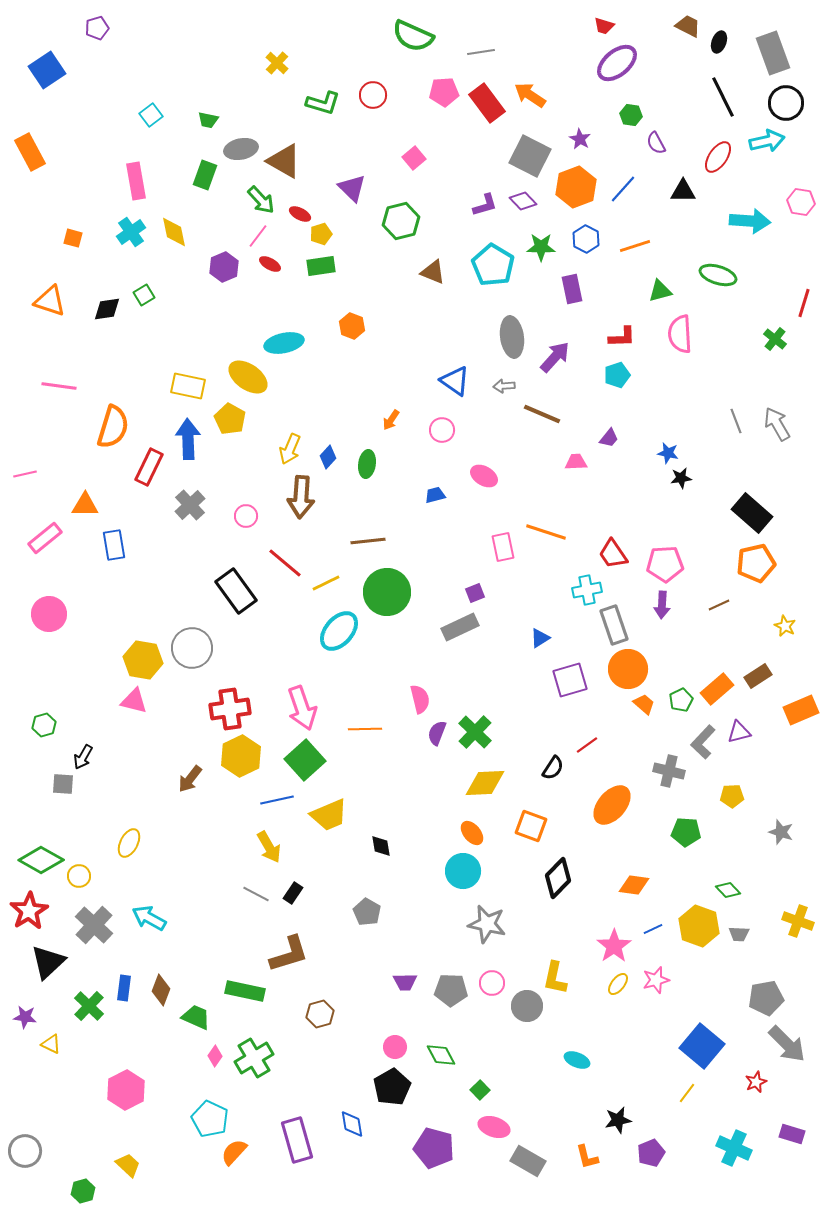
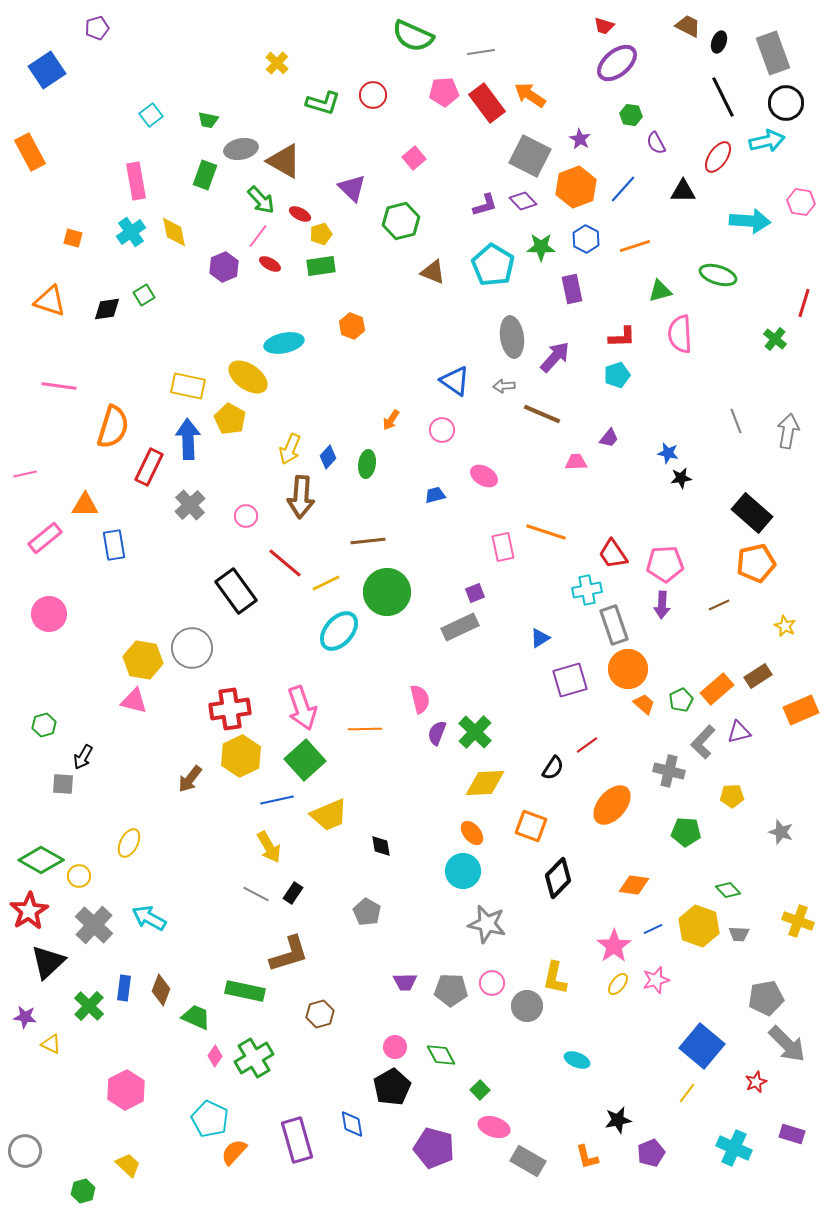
gray arrow at (777, 424): moved 11 px right, 7 px down; rotated 40 degrees clockwise
